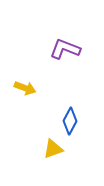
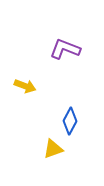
yellow arrow: moved 2 px up
